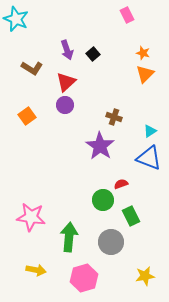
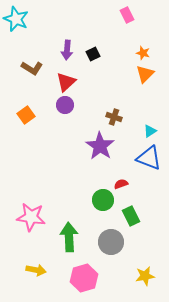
purple arrow: rotated 24 degrees clockwise
black square: rotated 16 degrees clockwise
orange square: moved 1 px left, 1 px up
green arrow: rotated 8 degrees counterclockwise
